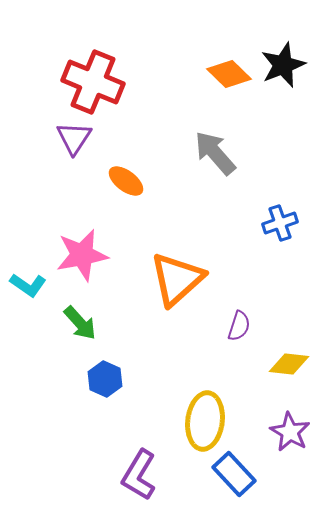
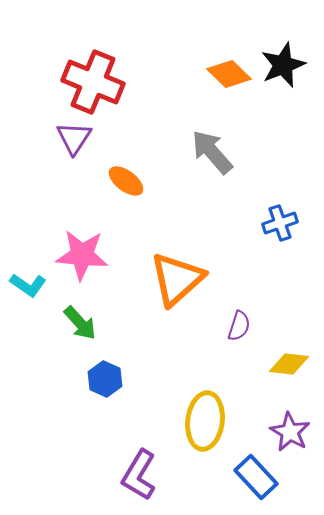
gray arrow: moved 3 px left, 1 px up
pink star: rotated 16 degrees clockwise
blue rectangle: moved 22 px right, 3 px down
